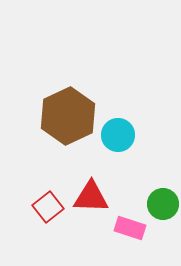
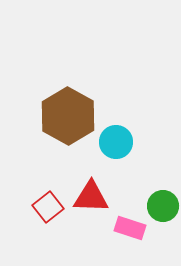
brown hexagon: rotated 6 degrees counterclockwise
cyan circle: moved 2 px left, 7 px down
green circle: moved 2 px down
